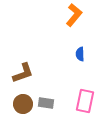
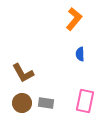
orange L-shape: moved 4 px down
brown L-shape: rotated 80 degrees clockwise
brown circle: moved 1 px left, 1 px up
